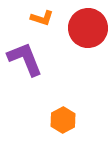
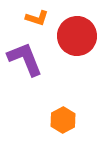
orange L-shape: moved 5 px left
red circle: moved 11 px left, 8 px down
